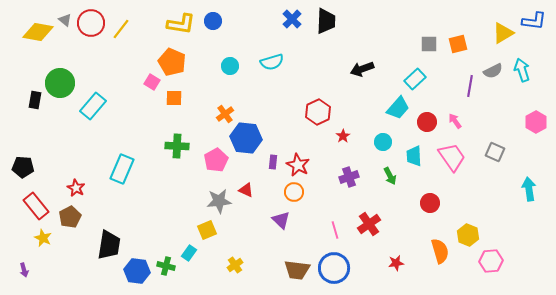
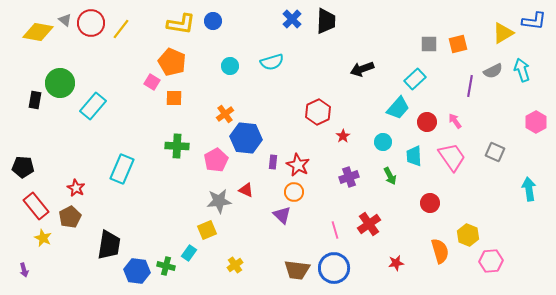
purple triangle at (281, 220): moved 1 px right, 5 px up
